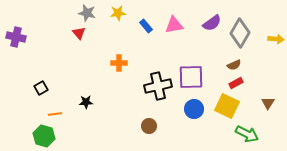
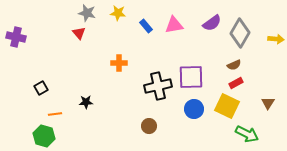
yellow star: rotated 14 degrees clockwise
